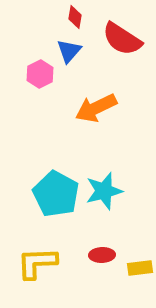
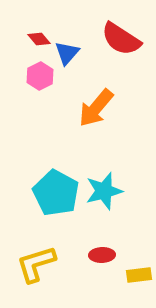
red diamond: moved 36 px left, 22 px down; rotated 50 degrees counterclockwise
red semicircle: moved 1 px left
blue triangle: moved 2 px left, 2 px down
pink hexagon: moved 2 px down
orange arrow: rotated 24 degrees counterclockwise
cyan pentagon: moved 1 px up
yellow L-shape: moved 1 px left, 1 px down; rotated 15 degrees counterclockwise
yellow rectangle: moved 1 px left, 7 px down
